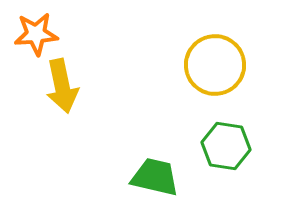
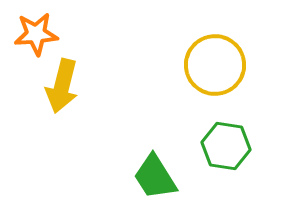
yellow arrow: rotated 26 degrees clockwise
green trapezoid: rotated 135 degrees counterclockwise
